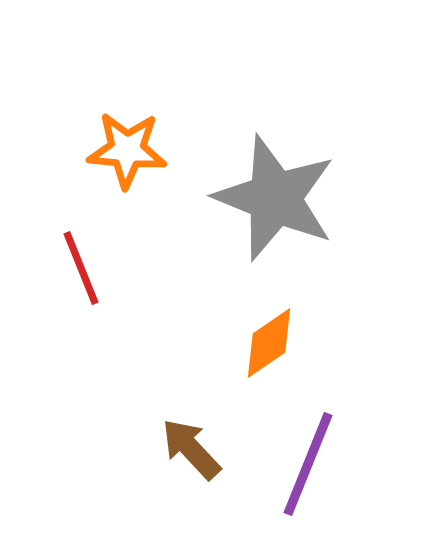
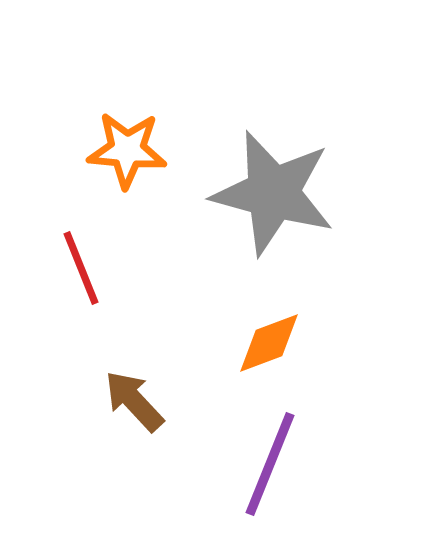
gray star: moved 2 px left, 5 px up; rotated 7 degrees counterclockwise
orange diamond: rotated 14 degrees clockwise
brown arrow: moved 57 px left, 48 px up
purple line: moved 38 px left
